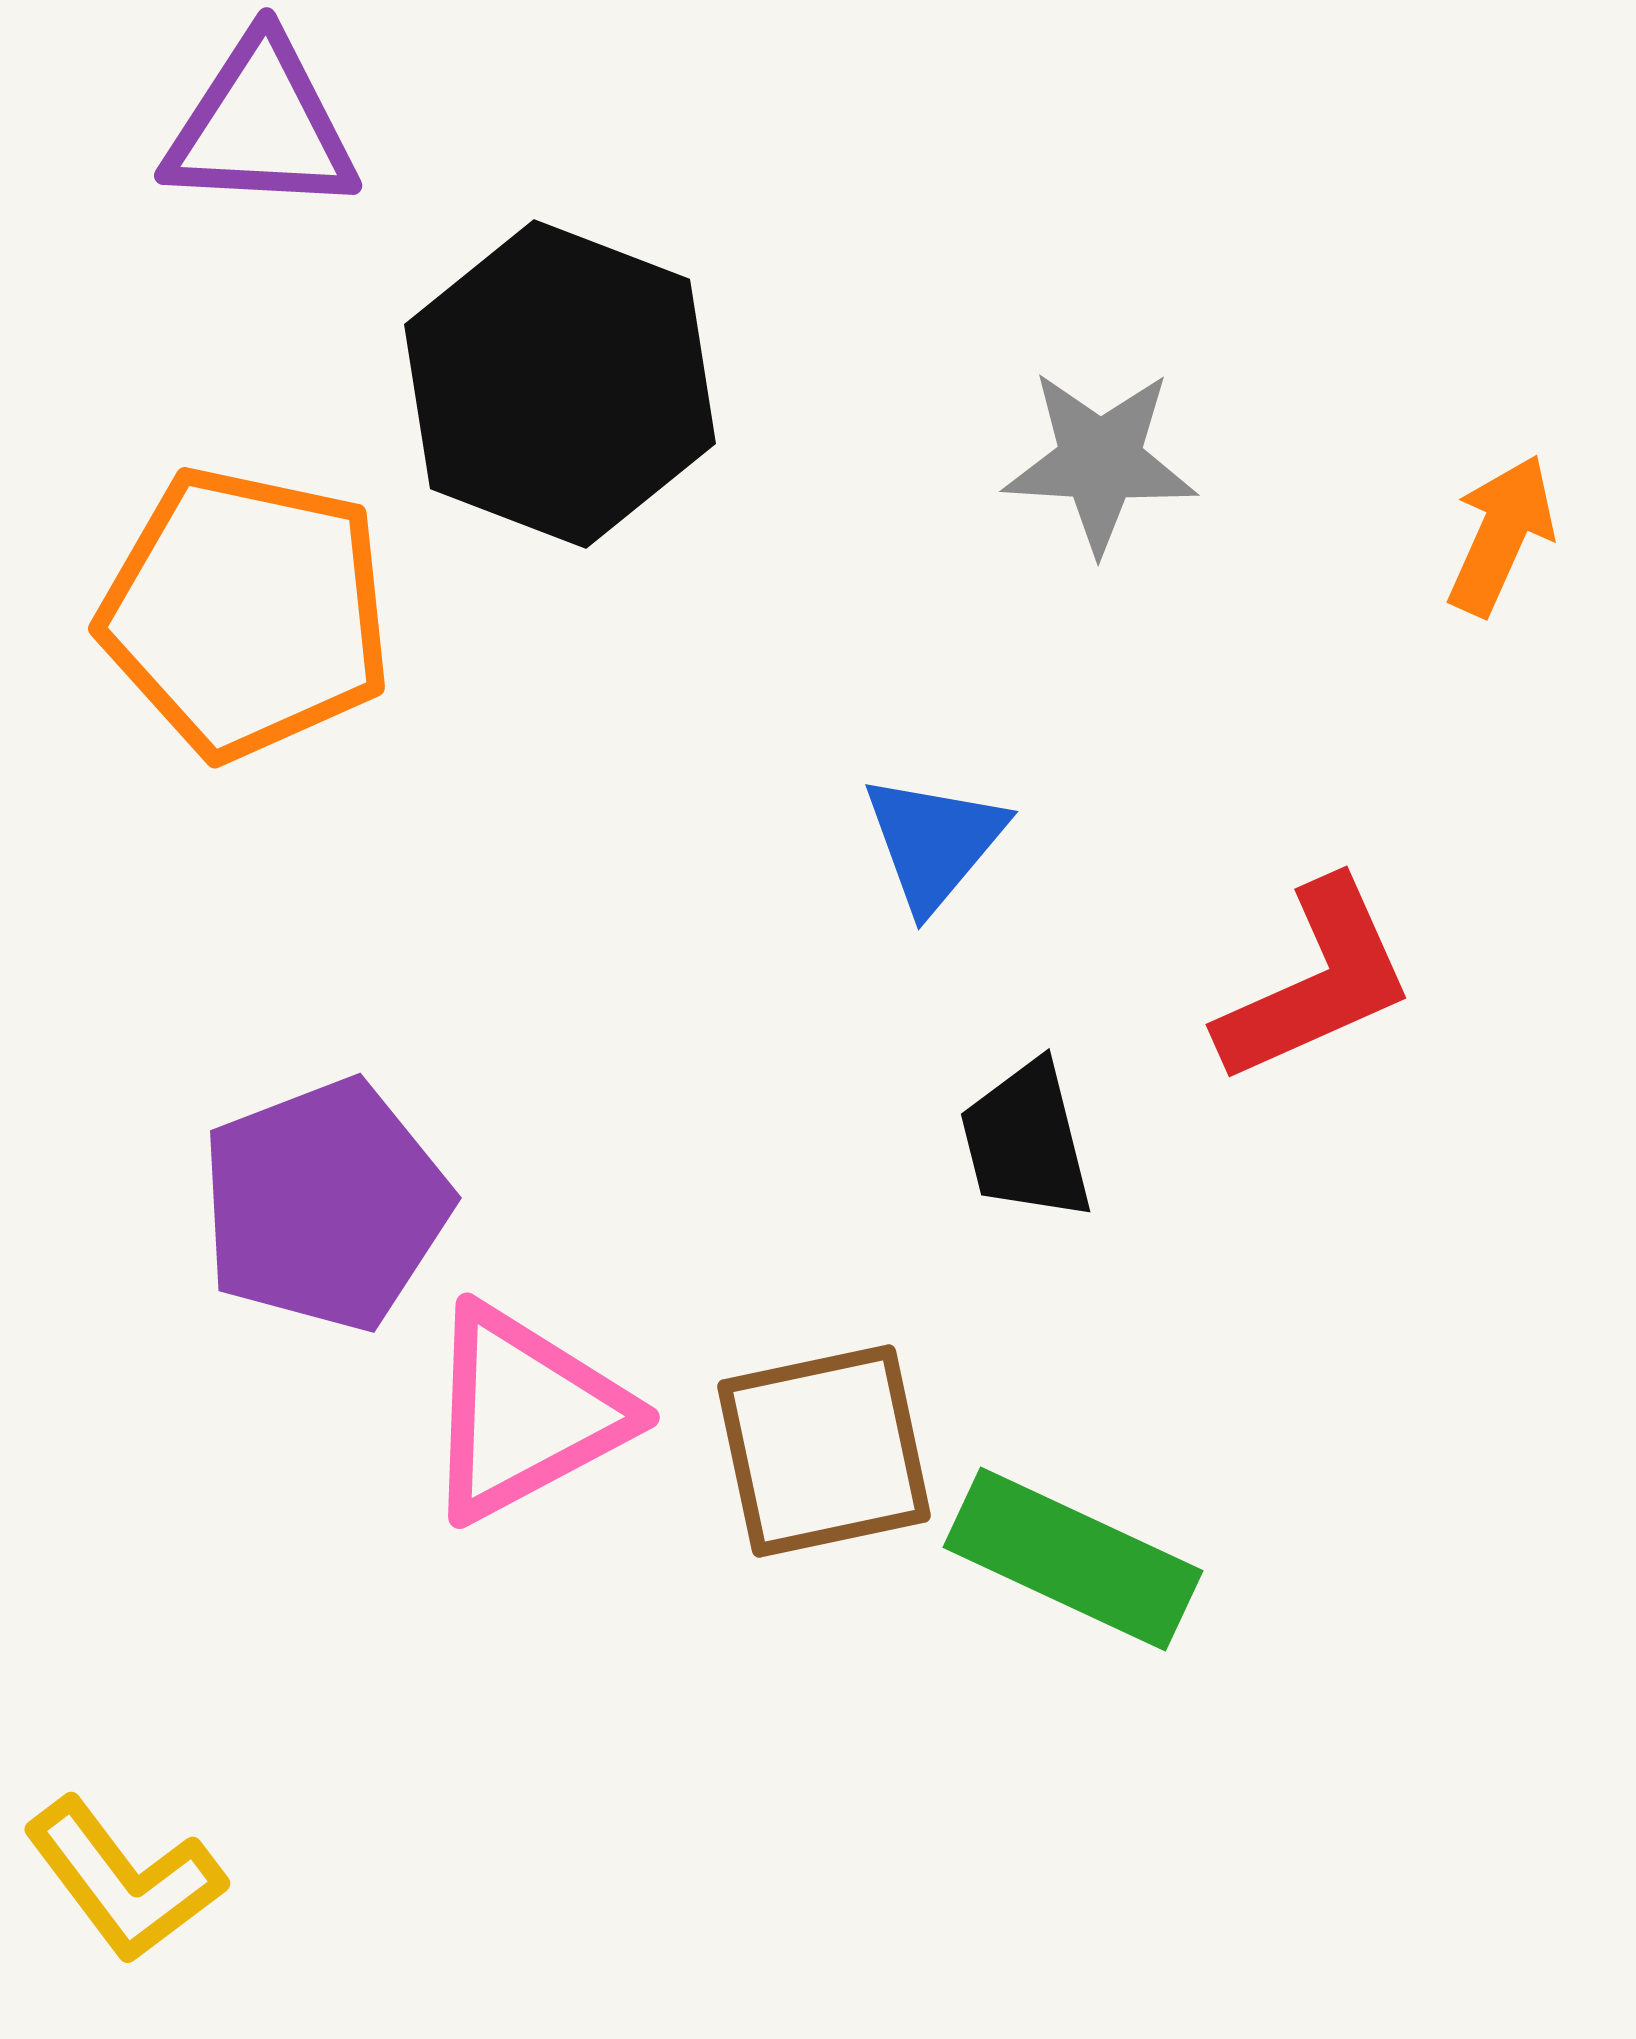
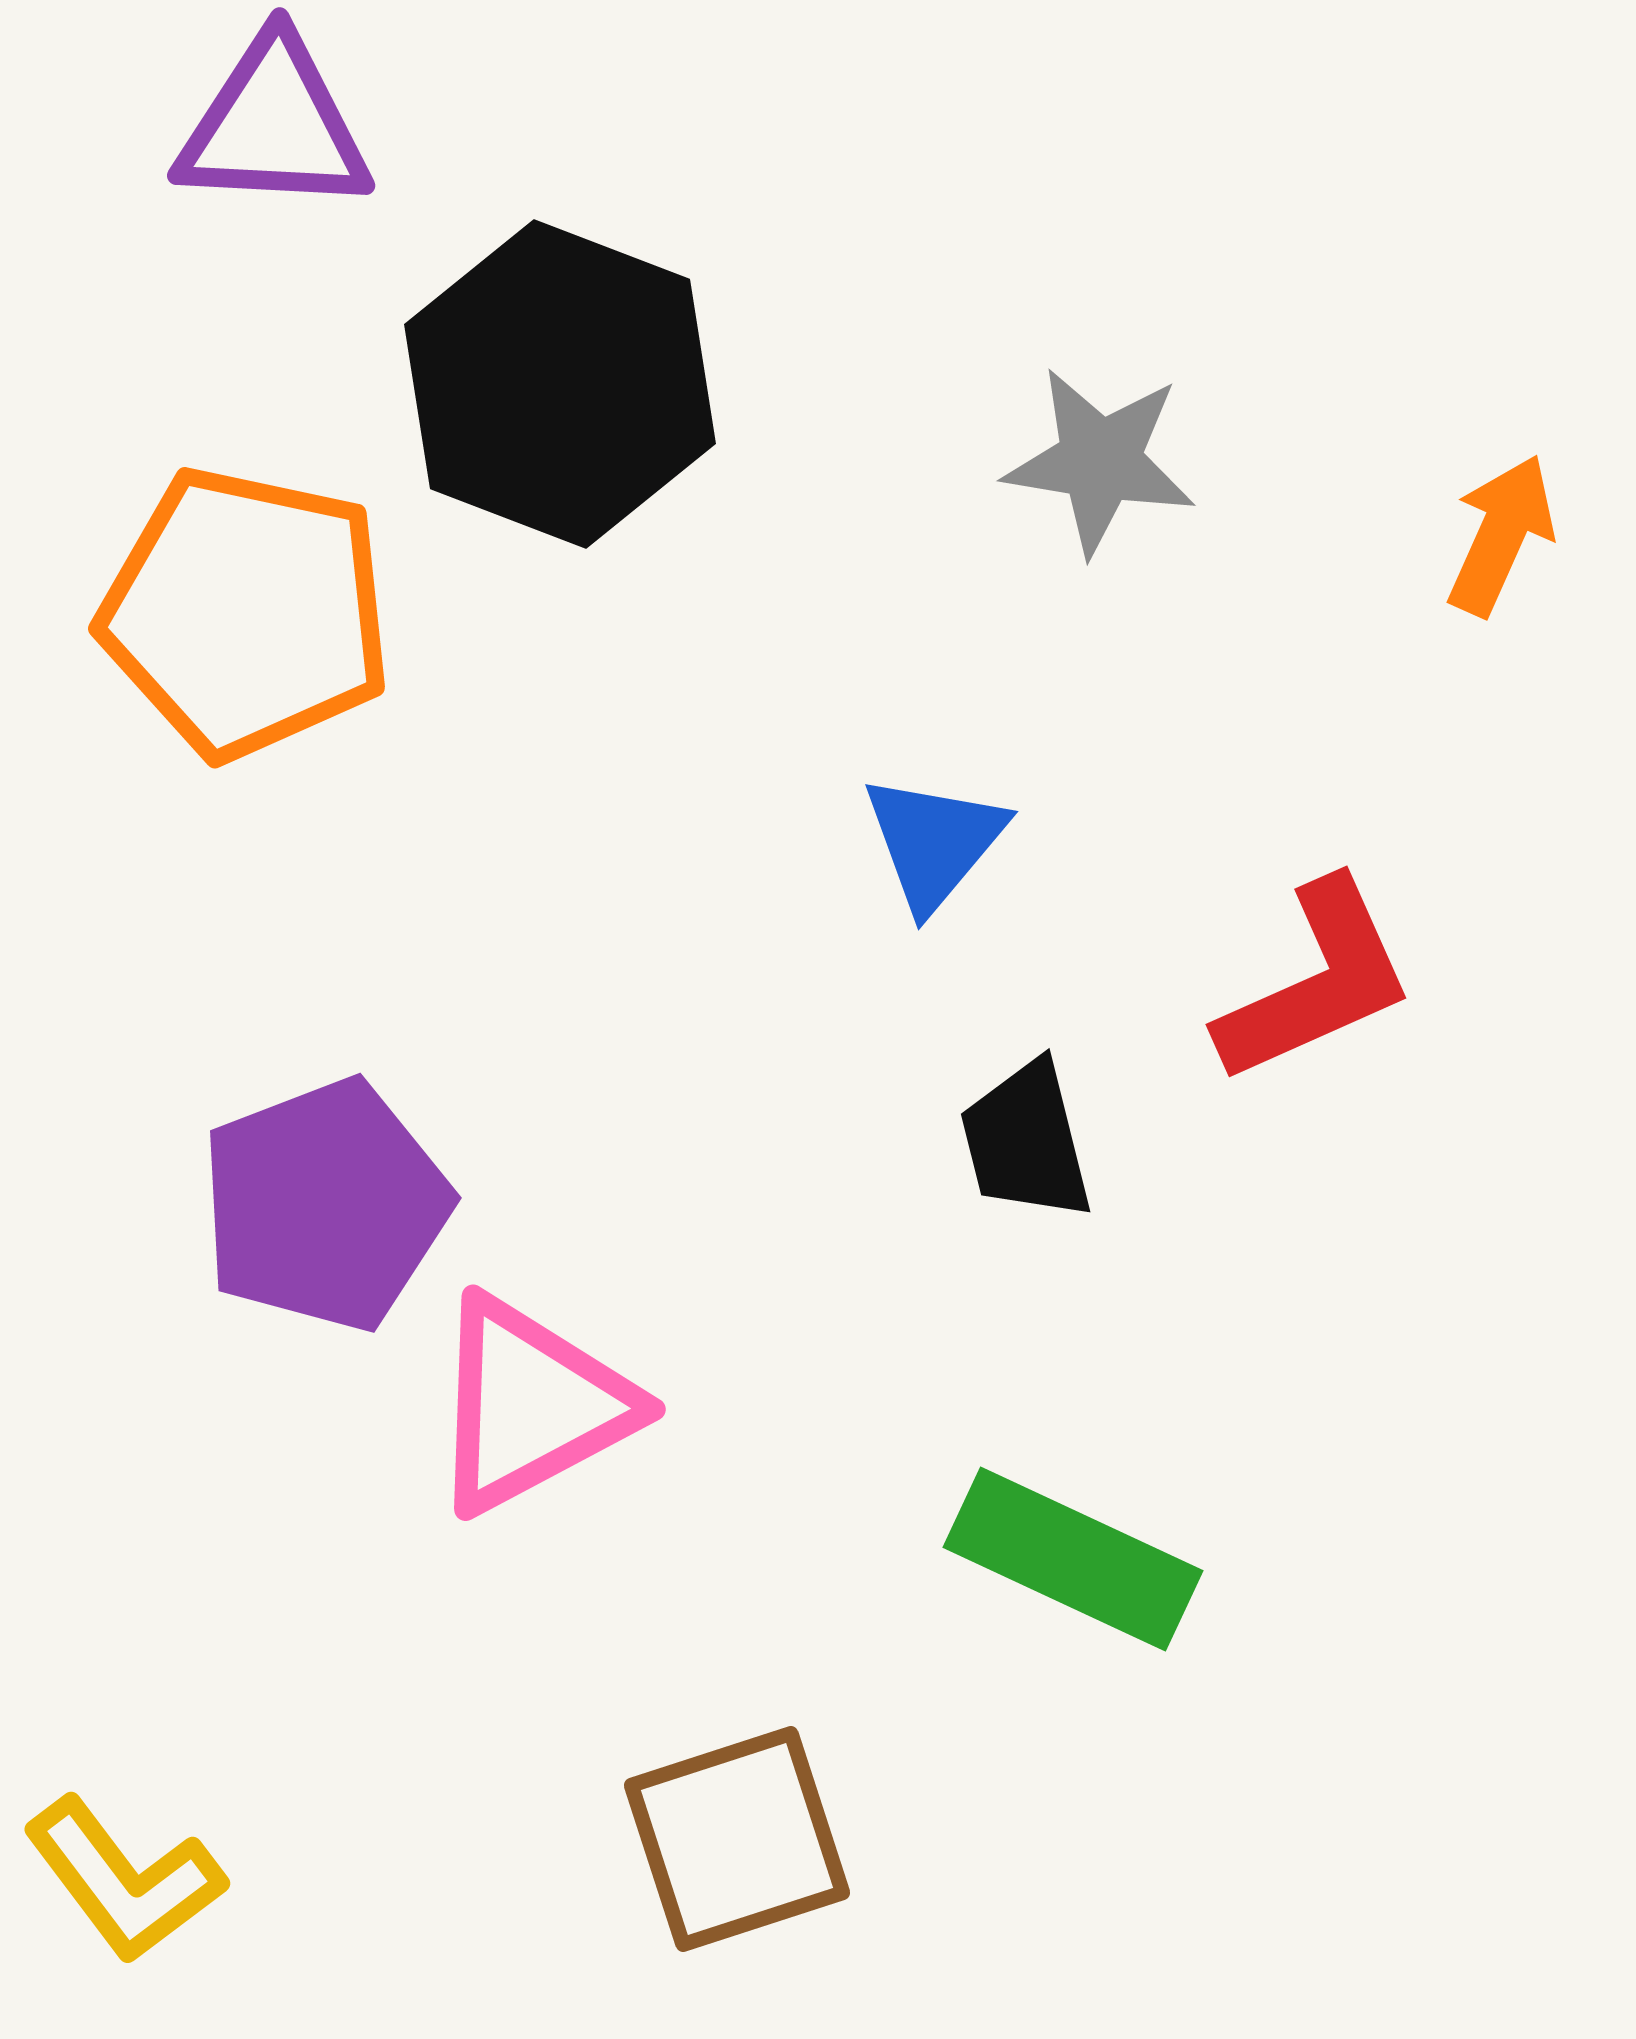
purple triangle: moved 13 px right
gray star: rotated 6 degrees clockwise
pink triangle: moved 6 px right, 8 px up
brown square: moved 87 px left, 388 px down; rotated 6 degrees counterclockwise
